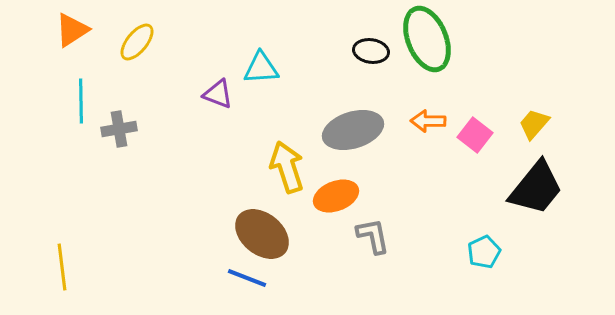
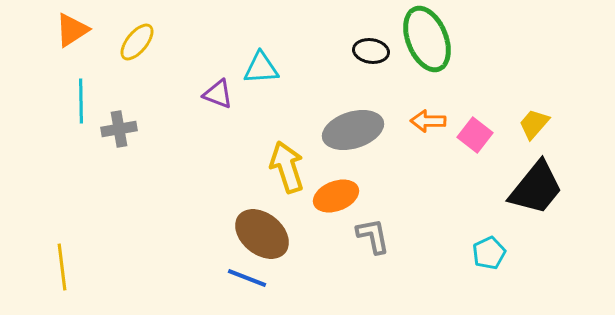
cyan pentagon: moved 5 px right, 1 px down
